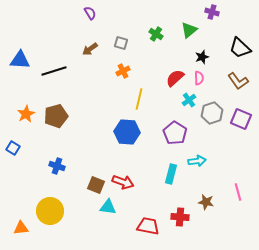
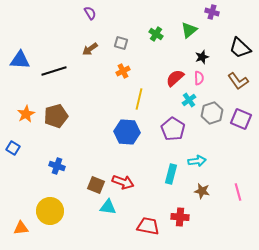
purple pentagon: moved 2 px left, 4 px up
brown star: moved 4 px left, 11 px up
